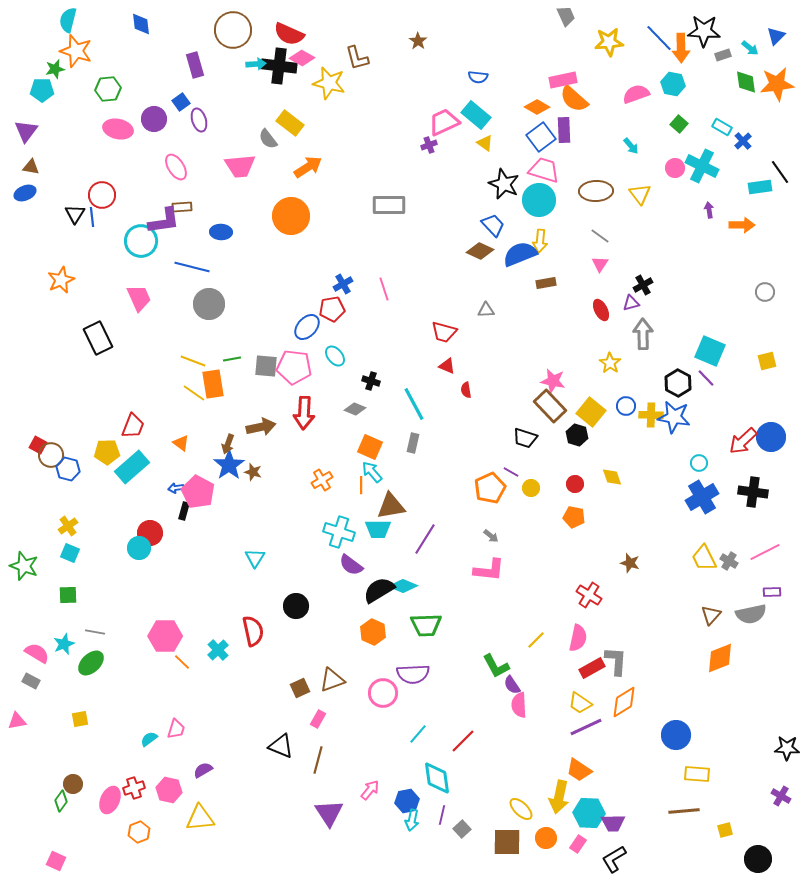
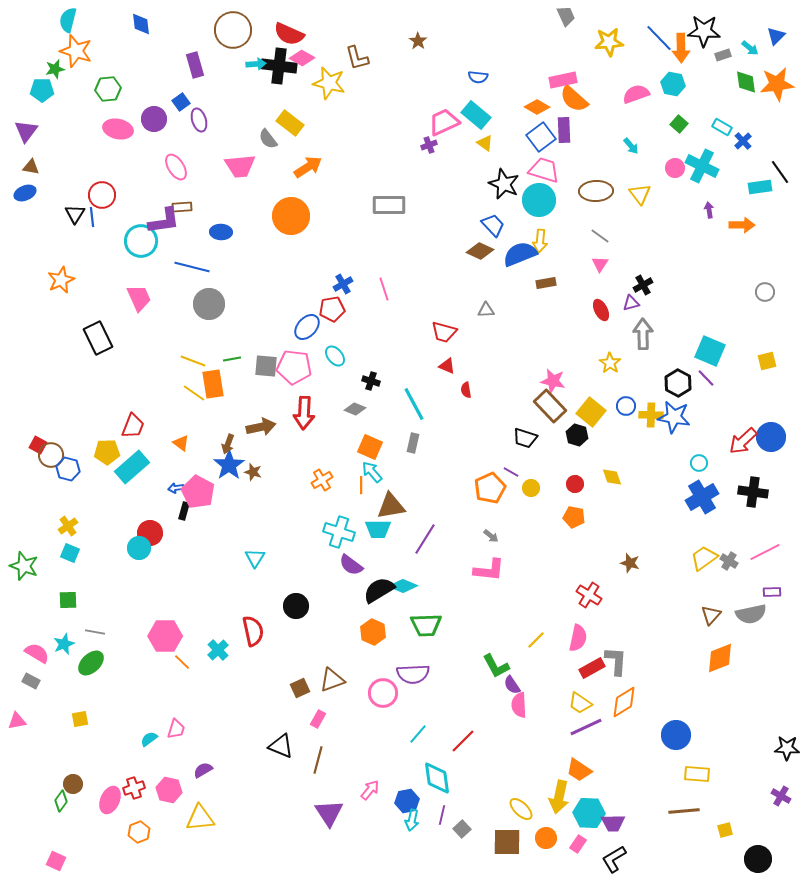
yellow trapezoid at (704, 558): rotated 80 degrees clockwise
green square at (68, 595): moved 5 px down
